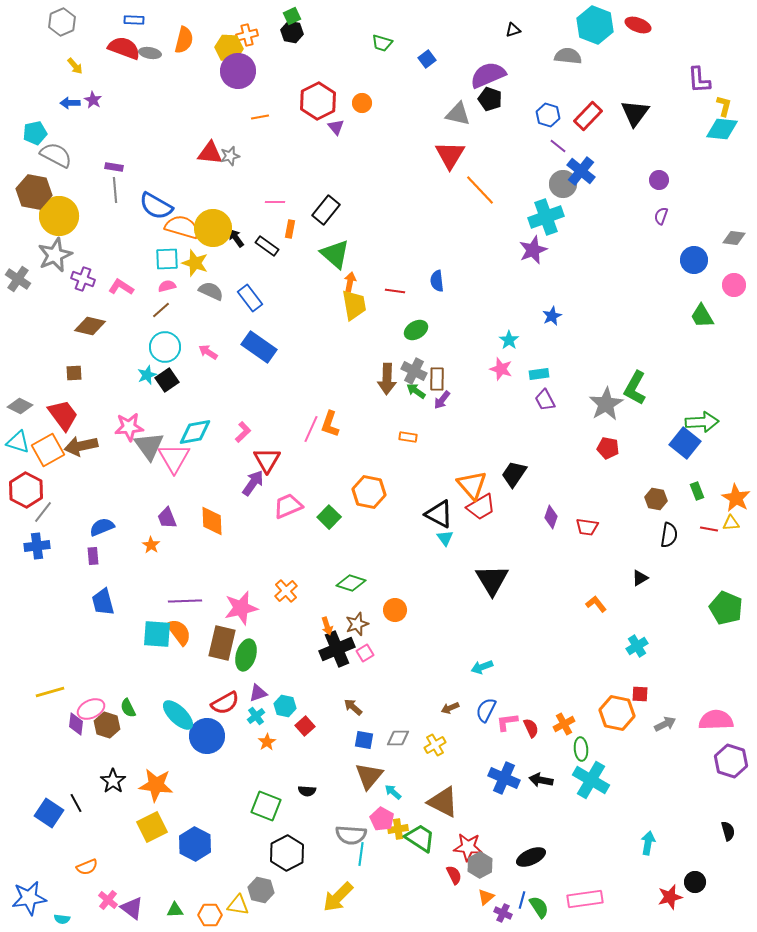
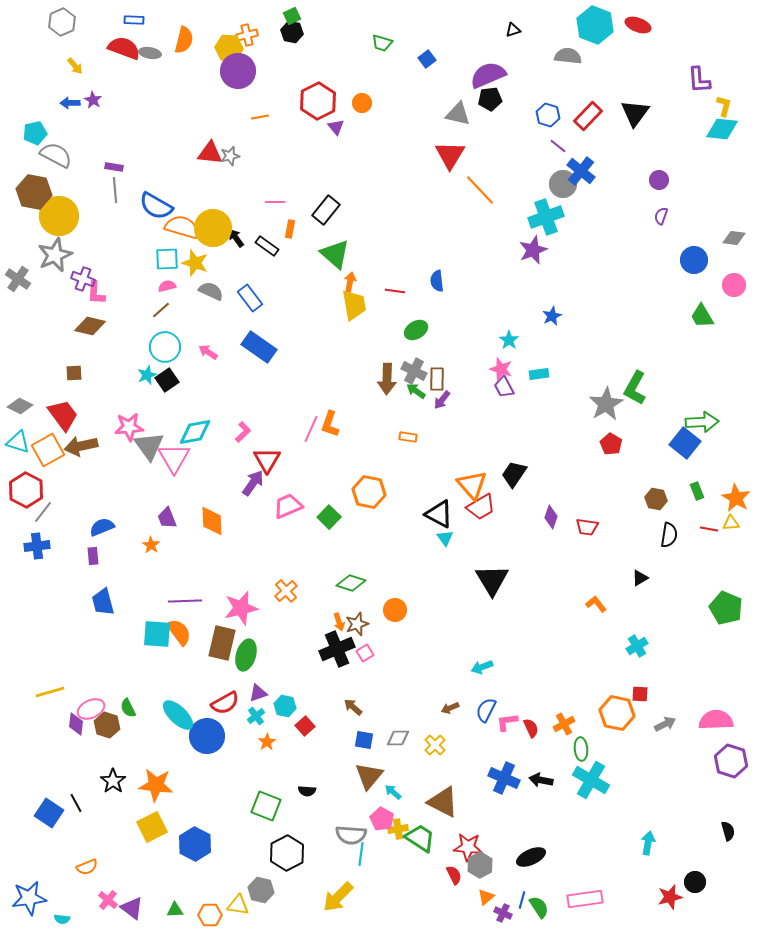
black pentagon at (490, 99): rotated 25 degrees counterclockwise
pink L-shape at (121, 287): moved 25 px left, 6 px down; rotated 120 degrees counterclockwise
purple trapezoid at (545, 400): moved 41 px left, 13 px up
red pentagon at (608, 448): moved 3 px right, 4 px up; rotated 20 degrees clockwise
orange arrow at (327, 626): moved 12 px right, 4 px up
yellow cross at (435, 745): rotated 15 degrees counterclockwise
